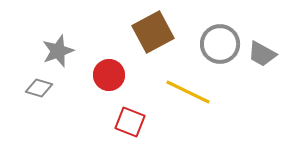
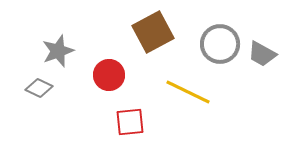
gray diamond: rotated 8 degrees clockwise
red square: rotated 28 degrees counterclockwise
